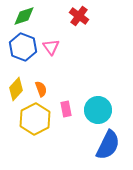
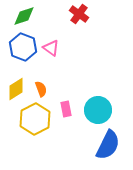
red cross: moved 2 px up
pink triangle: moved 1 px down; rotated 18 degrees counterclockwise
yellow diamond: rotated 15 degrees clockwise
